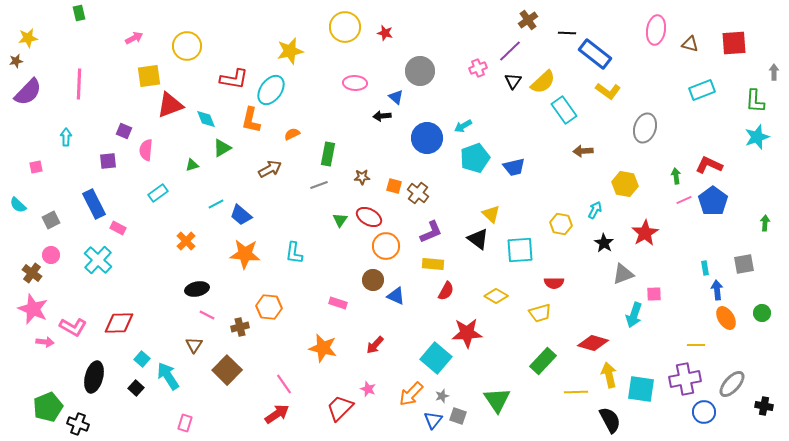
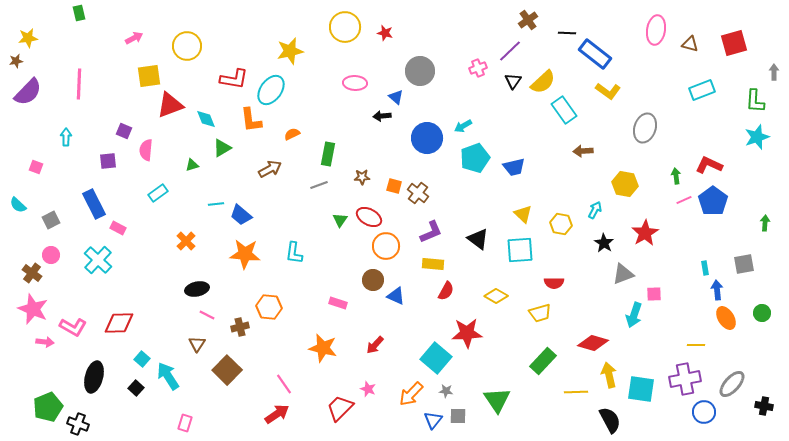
red square at (734, 43): rotated 12 degrees counterclockwise
orange L-shape at (251, 120): rotated 20 degrees counterclockwise
pink square at (36, 167): rotated 32 degrees clockwise
cyan line at (216, 204): rotated 21 degrees clockwise
yellow triangle at (491, 214): moved 32 px right
brown triangle at (194, 345): moved 3 px right, 1 px up
gray star at (442, 396): moved 4 px right, 5 px up; rotated 24 degrees clockwise
gray square at (458, 416): rotated 18 degrees counterclockwise
